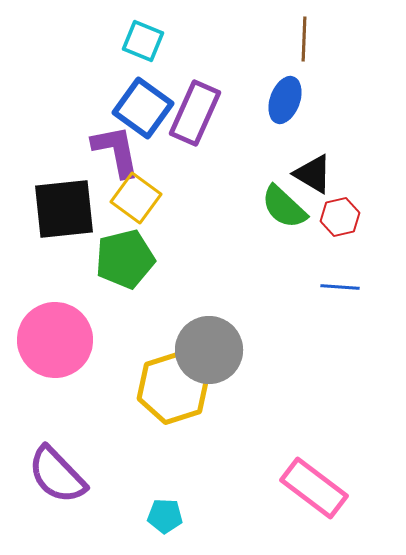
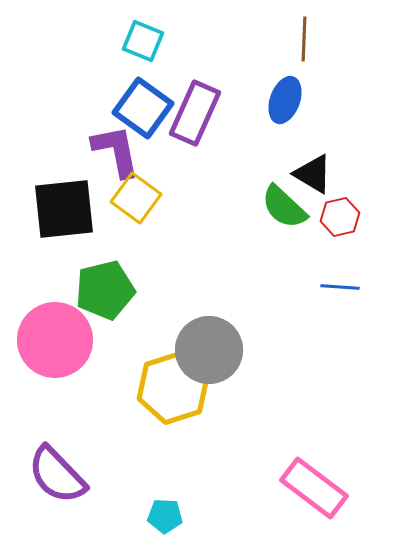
green pentagon: moved 20 px left, 31 px down
